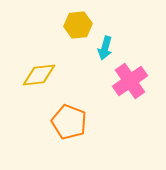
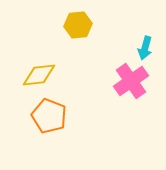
cyan arrow: moved 40 px right
pink cross: moved 1 px right
orange pentagon: moved 20 px left, 6 px up
